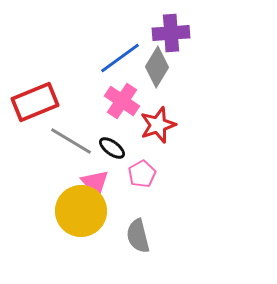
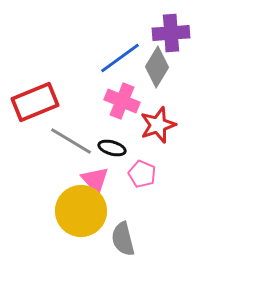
pink cross: rotated 12 degrees counterclockwise
black ellipse: rotated 20 degrees counterclockwise
pink pentagon: rotated 20 degrees counterclockwise
pink triangle: moved 3 px up
gray semicircle: moved 15 px left, 3 px down
